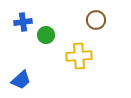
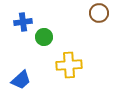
brown circle: moved 3 px right, 7 px up
green circle: moved 2 px left, 2 px down
yellow cross: moved 10 px left, 9 px down
